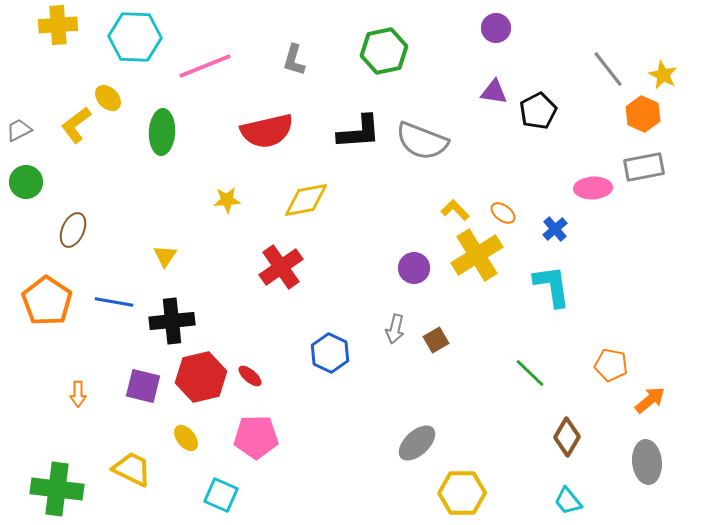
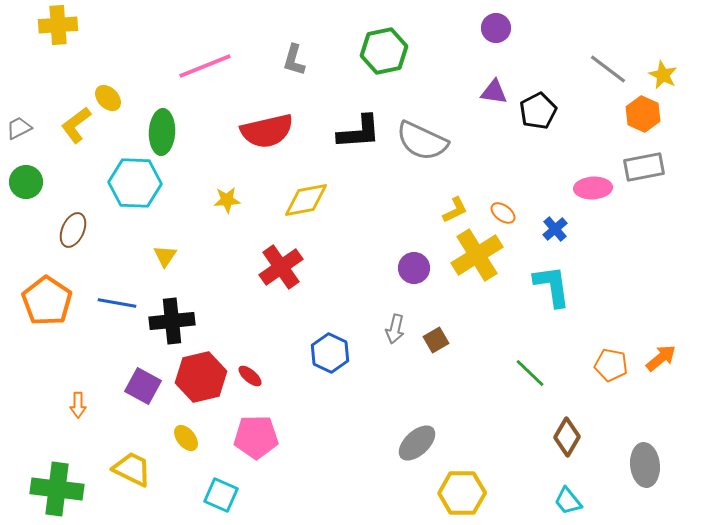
cyan hexagon at (135, 37): moved 146 px down
gray line at (608, 69): rotated 15 degrees counterclockwise
gray trapezoid at (19, 130): moved 2 px up
gray semicircle at (422, 141): rotated 4 degrees clockwise
yellow L-shape at (455, 210): rotated 108 degrees clockwise
blue line at (114, 302): moved 3 px right, 1 px down
purple square at (143, 386): rotated 15 degrees clockwise
orange arrow at (78, 394): moved 11 px down
orange arrow at (650, 400): moved 11 px right, 42 px up
gray ellipse at (647, 462): moved 2 px left, 3 px down
